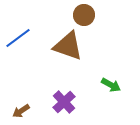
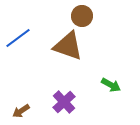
brown circle: moved 2 px left, 1 px down
